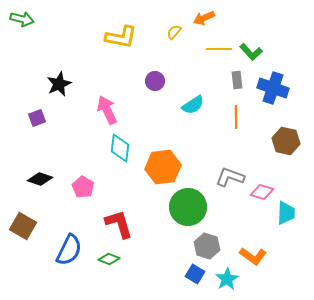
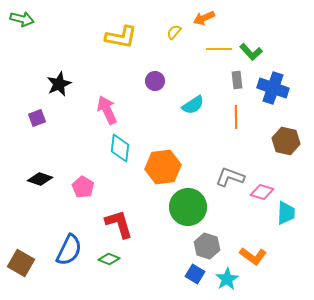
brown square: moved 2 px left, 37 px down
